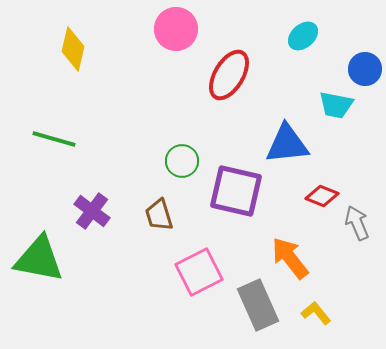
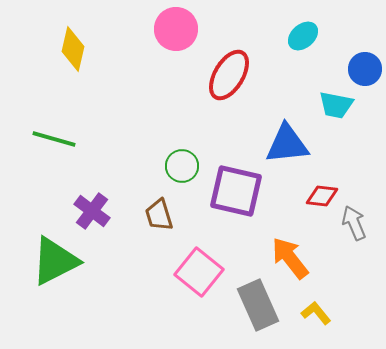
green circle: moved 5 px down
red diamond: rotated 16 degrees counterclockwise
gray arrow: moved 3 px left
green triangle: moved 16 px right, 2 px down; rotated 38 degrees counterclockwise
pink square: rotated 24 degrees counterclockwise
